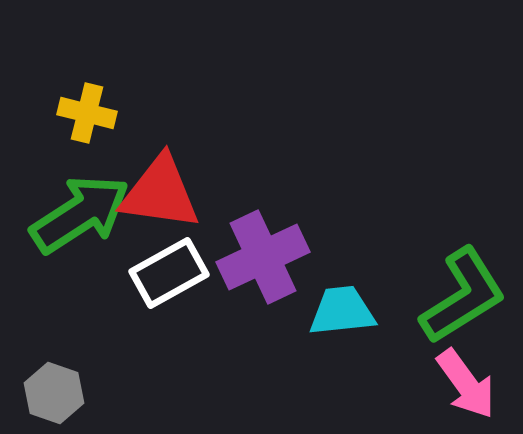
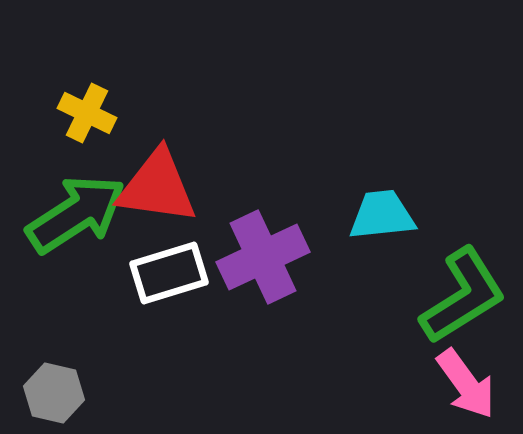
yellow cross: rotated 12 degrees clockwise
red triangle: moved 3 px left, 6 px up
green arrow: moved 4 px left
white rectangle: rotated 12 degrees clockwise
cyan trapezoid: moved 40 px right, 96 px up
gray hexagon: rotated 6 degrees counterclockwise
